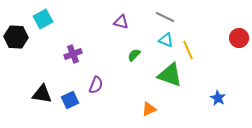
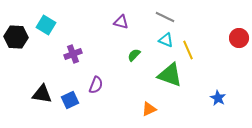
cyan square: moved 3 px right, 6 px down; rotated 30 degrees counterclockwise
